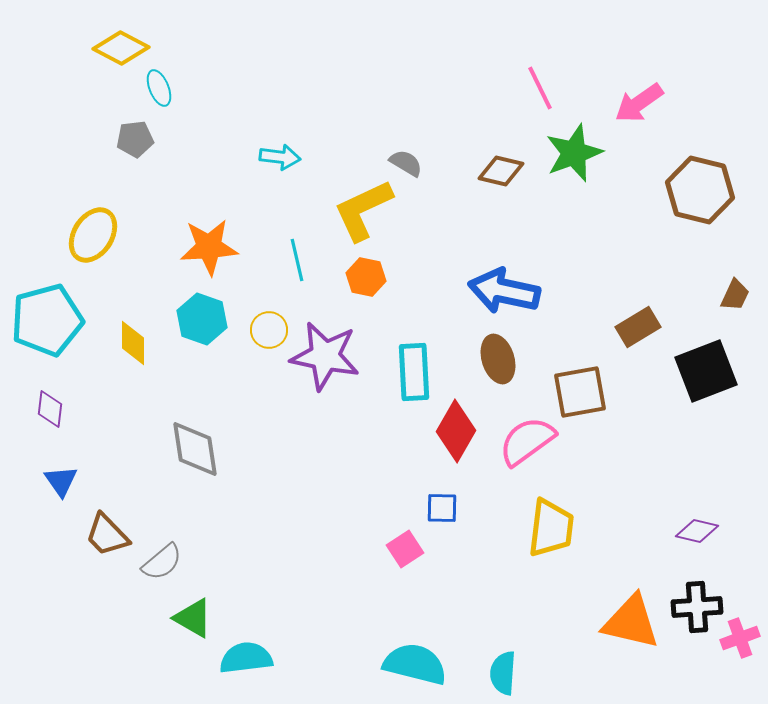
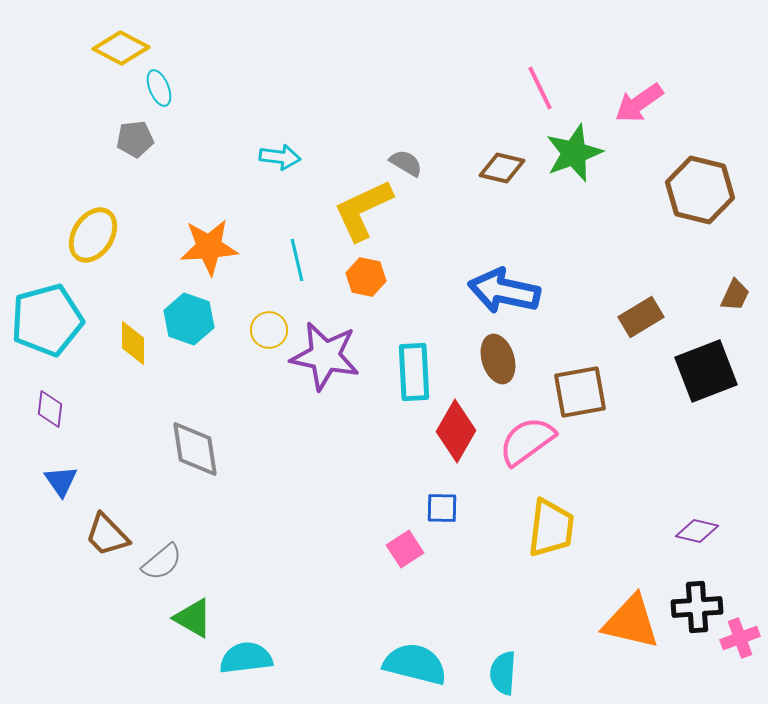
brown diamond at (501, 171): moved 1 px right, 3 px up
cyan hexagon at (202, 319): moved 13 px left
brown rectangle at (638, 327): moved 3 px right, 10 px up
